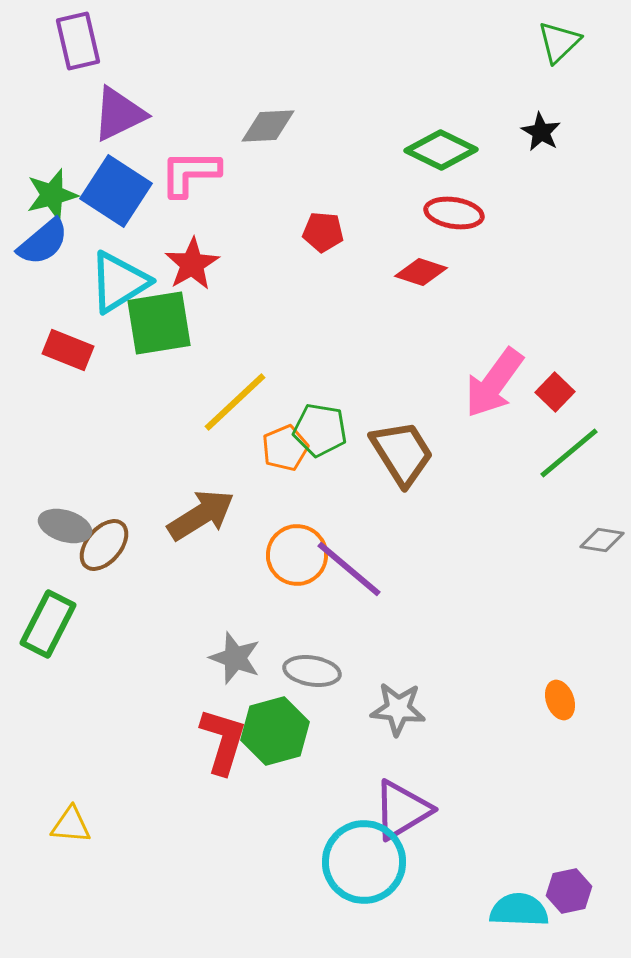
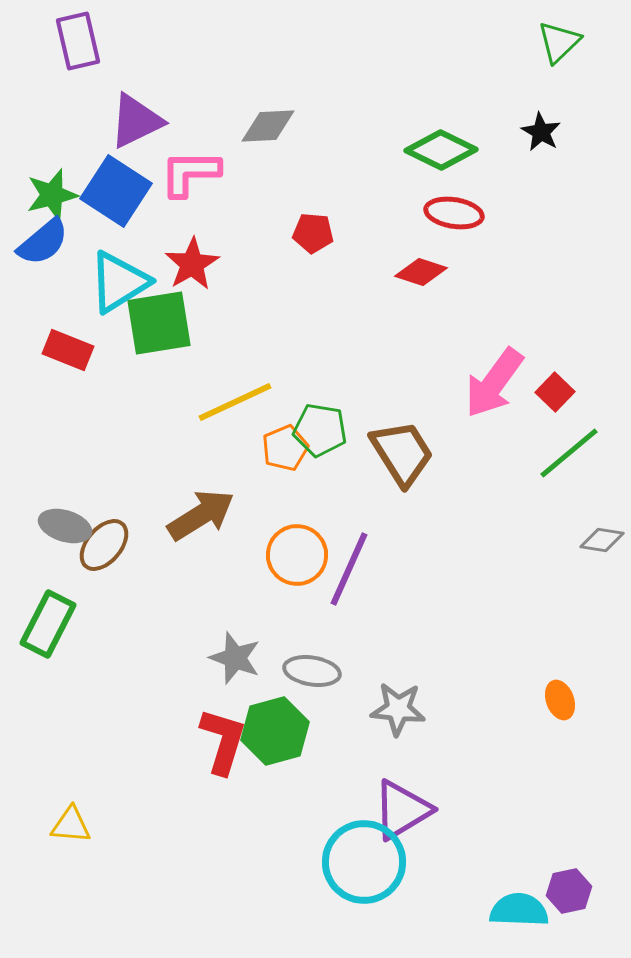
purple triangle at (119, 114): moved 17 px right, 7 px down
red pentagon at (323, 232): moved 10 px left, 1 px down
yellow line at (235, 402): rotated 18 degrees clockwise
purple line at (349, 569): rotated 74 degrees clockwise
